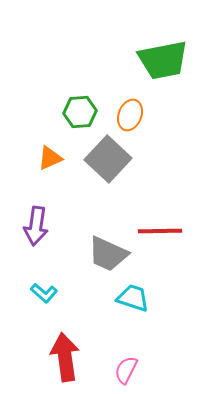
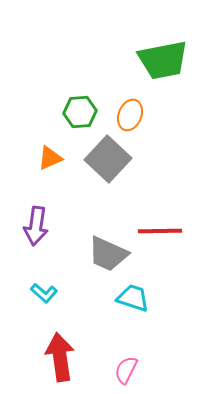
red arrow: moved 5 px left
